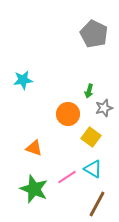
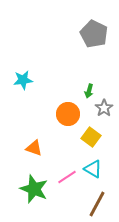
gray star: rotated 18 degrees counterclockwise
